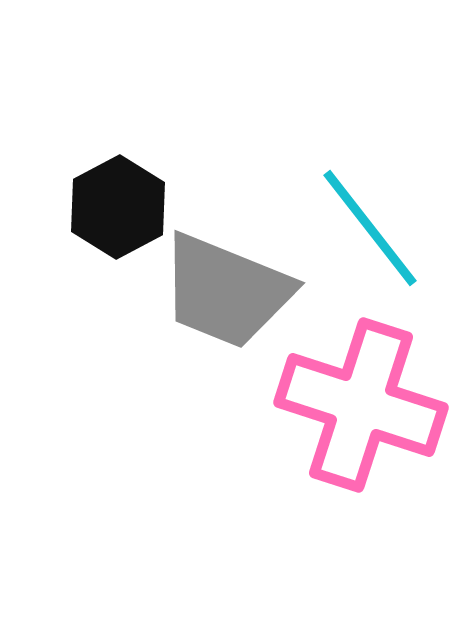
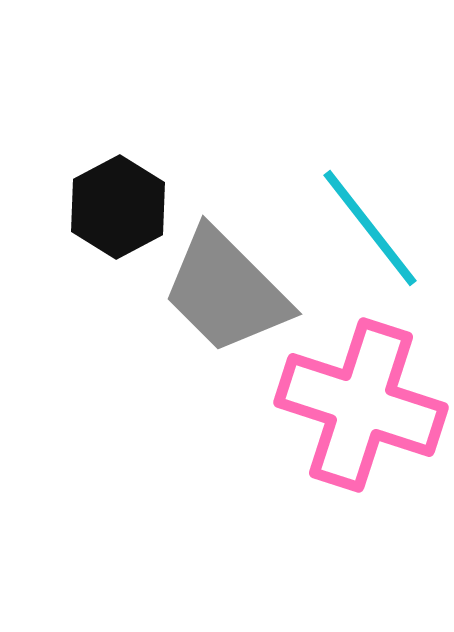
gray trapezoid: rotated 23 degrees clockwise
